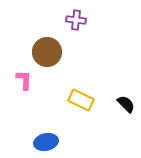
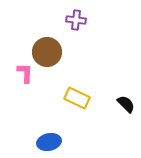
pink L-shape: moved 1 px right, 7 px up
yellow rectangle: moved 4 px left, 2 px up
blue ellipse: moved 3 px right
